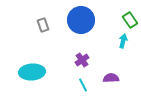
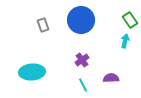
cyan arrow: moved 2 px right
